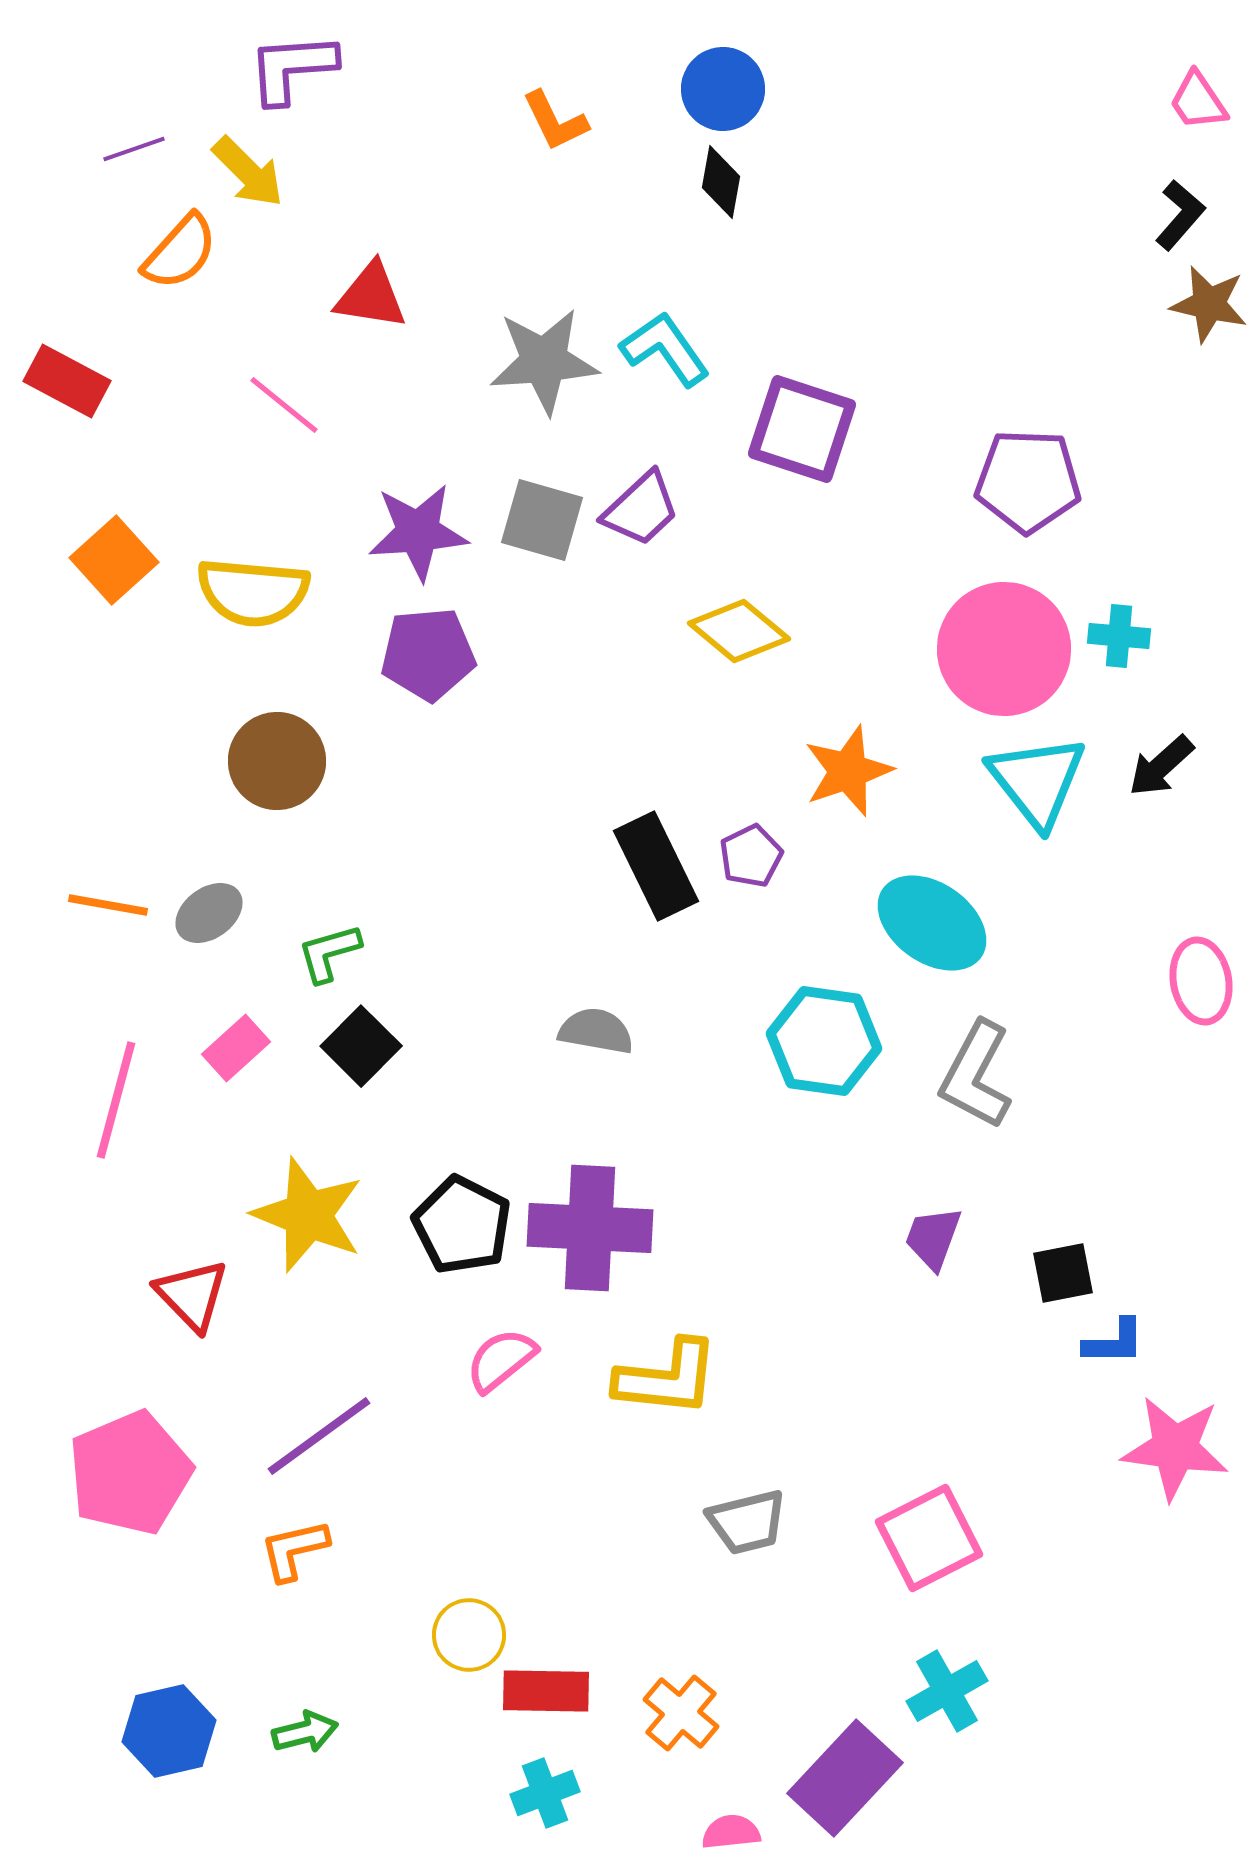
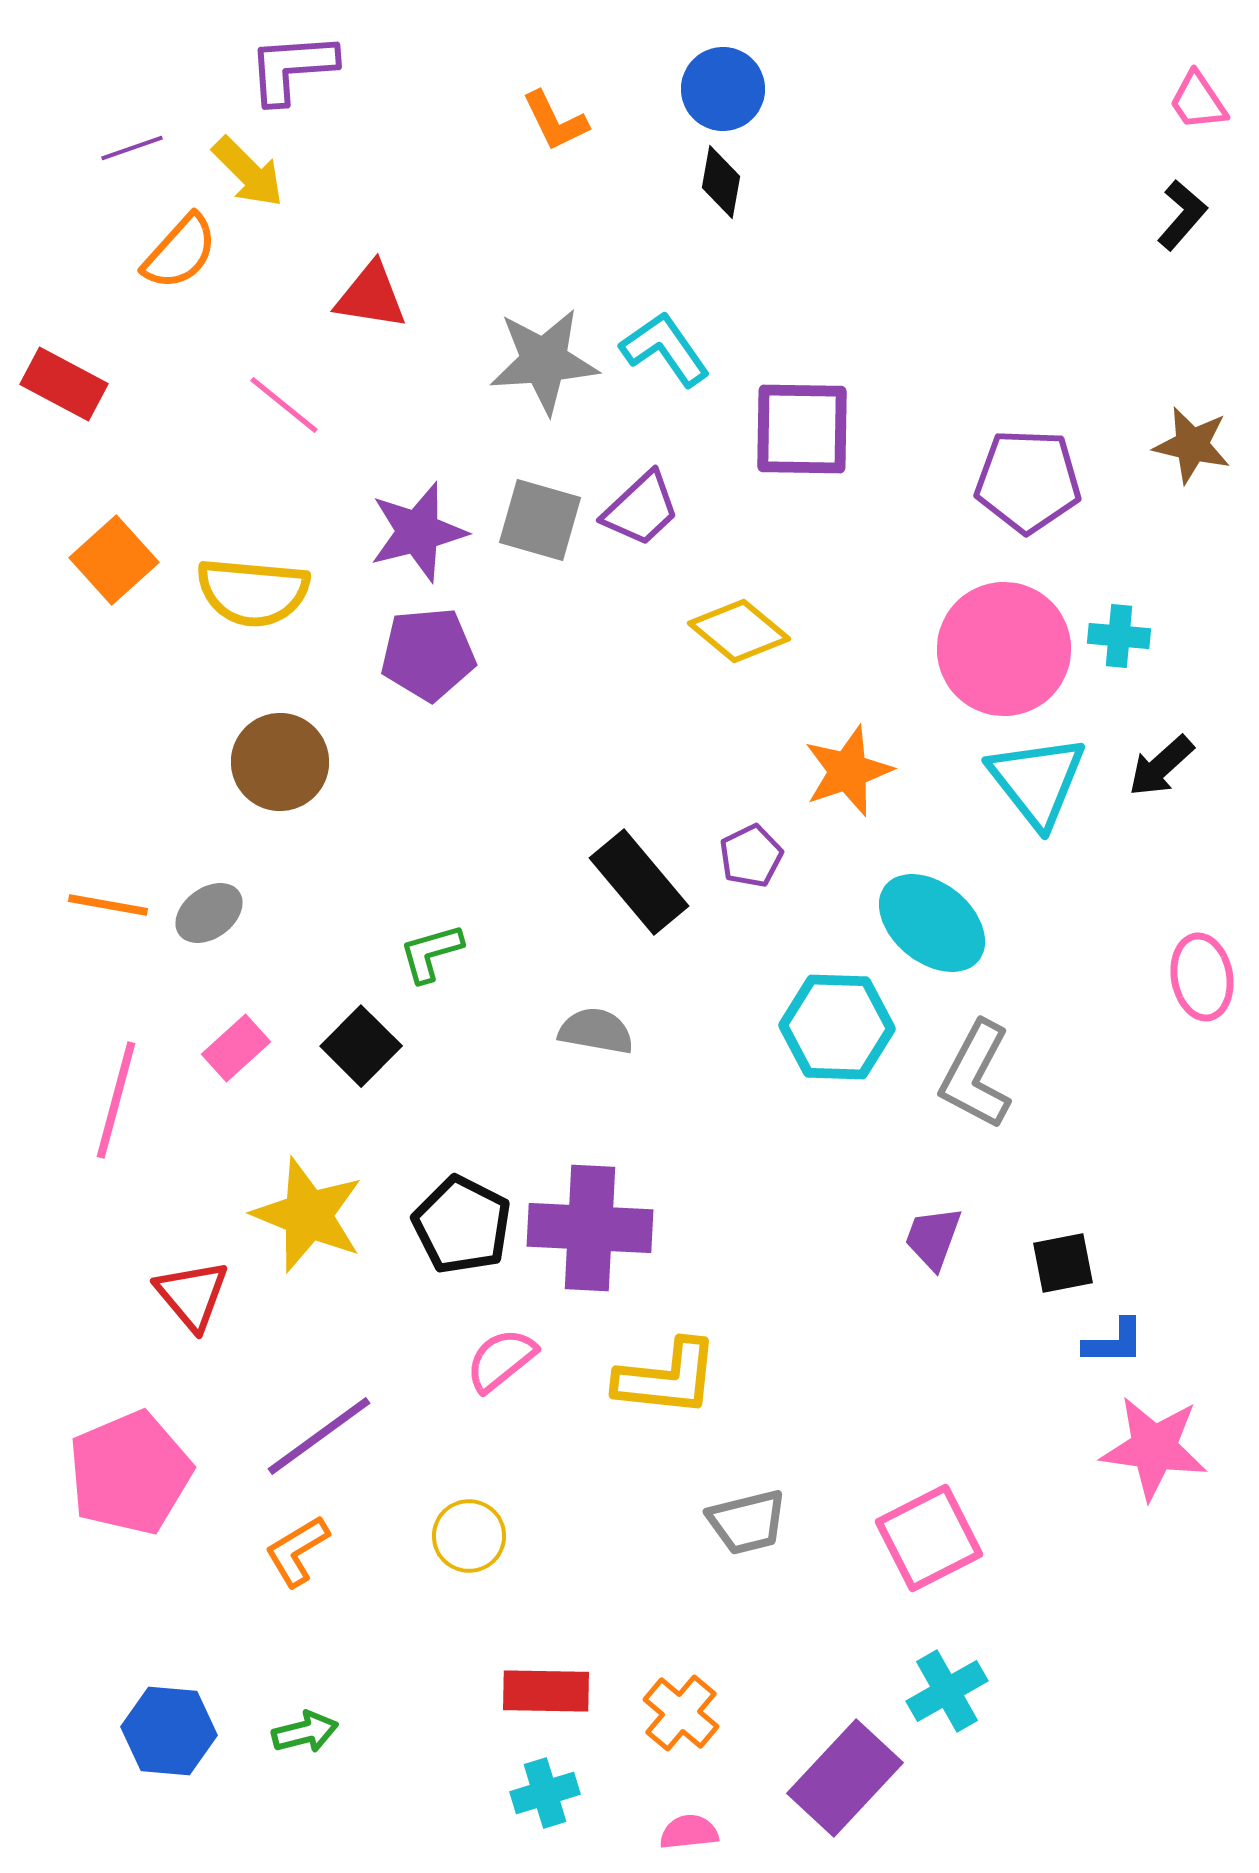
purple line at (134, 149): moved 2 px left, 1 px up
black L-shape at (1180, 215): moved 2 px right
brown star at (1209, 304): moved 17 px left, 141 px down
red rectangle at (67, 381): moved 3 px left, 3 px down
purple square at (802, 429): rotated 17 degrees counterclockwise
gray square at (542, 520): moved 2 px left
purple star at (418, 532): rotated 10 degrees counterclockwise
brown circle at (277, 761): moved 3 px right, 1 px down
black rectangle at (656, 866): moved 17 px left, 16 px down; rotated 14 degrees counterclockwise
cyan ellipse at (932, 923): rotated 4 degrees clockwise
green L-shape at (329, 953): moved 102 px right
pink ellipse at (1201, 981): moved 1 px right, 4 px up
cyan hexagon at (824, 1041): moved 13 px right, 14 px up; rotated 6 degrees counterclockwise
black square at (1063, 1273): moved 10 px up
red triangle at (192, 1295): rotated 4 degrees clockwise
pink star at (1175, 1448): moved 21 px left
orange L-shape at (294, 1550): moved 3 px right, 1 px down; rotated 18 degrees counterclockwise
yellow circle at (469, 1635): moved 99 px up
blue hexagon at (169, 1731): rotated 18 degrees clockwise
cyan cross at (545, 1793): rotated 4 degrees clockwise
pink semicircle at (731, 1832): moved 42 px left
